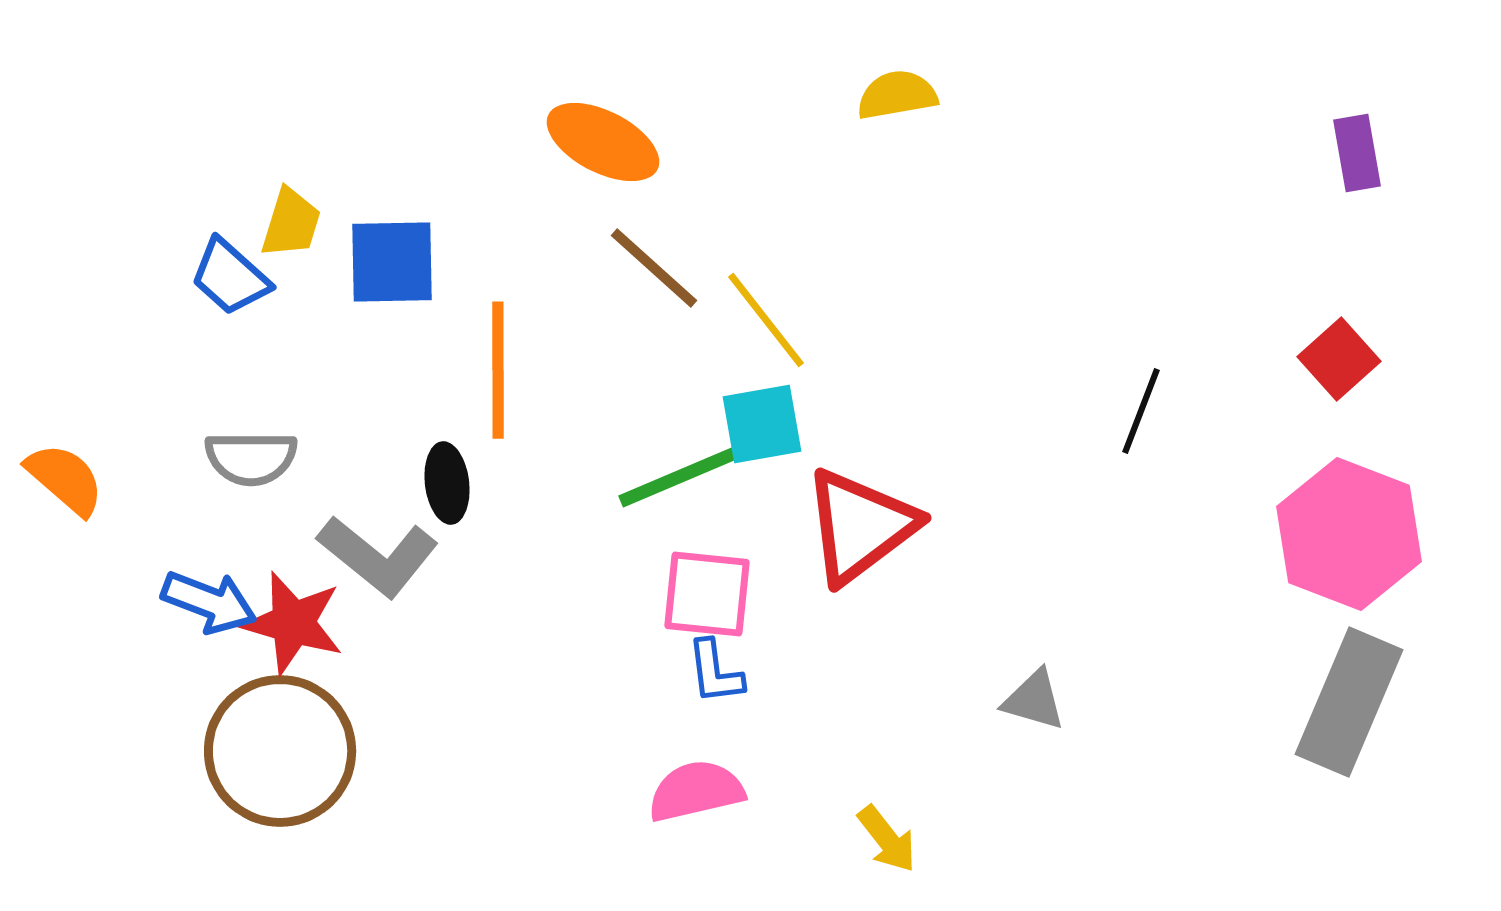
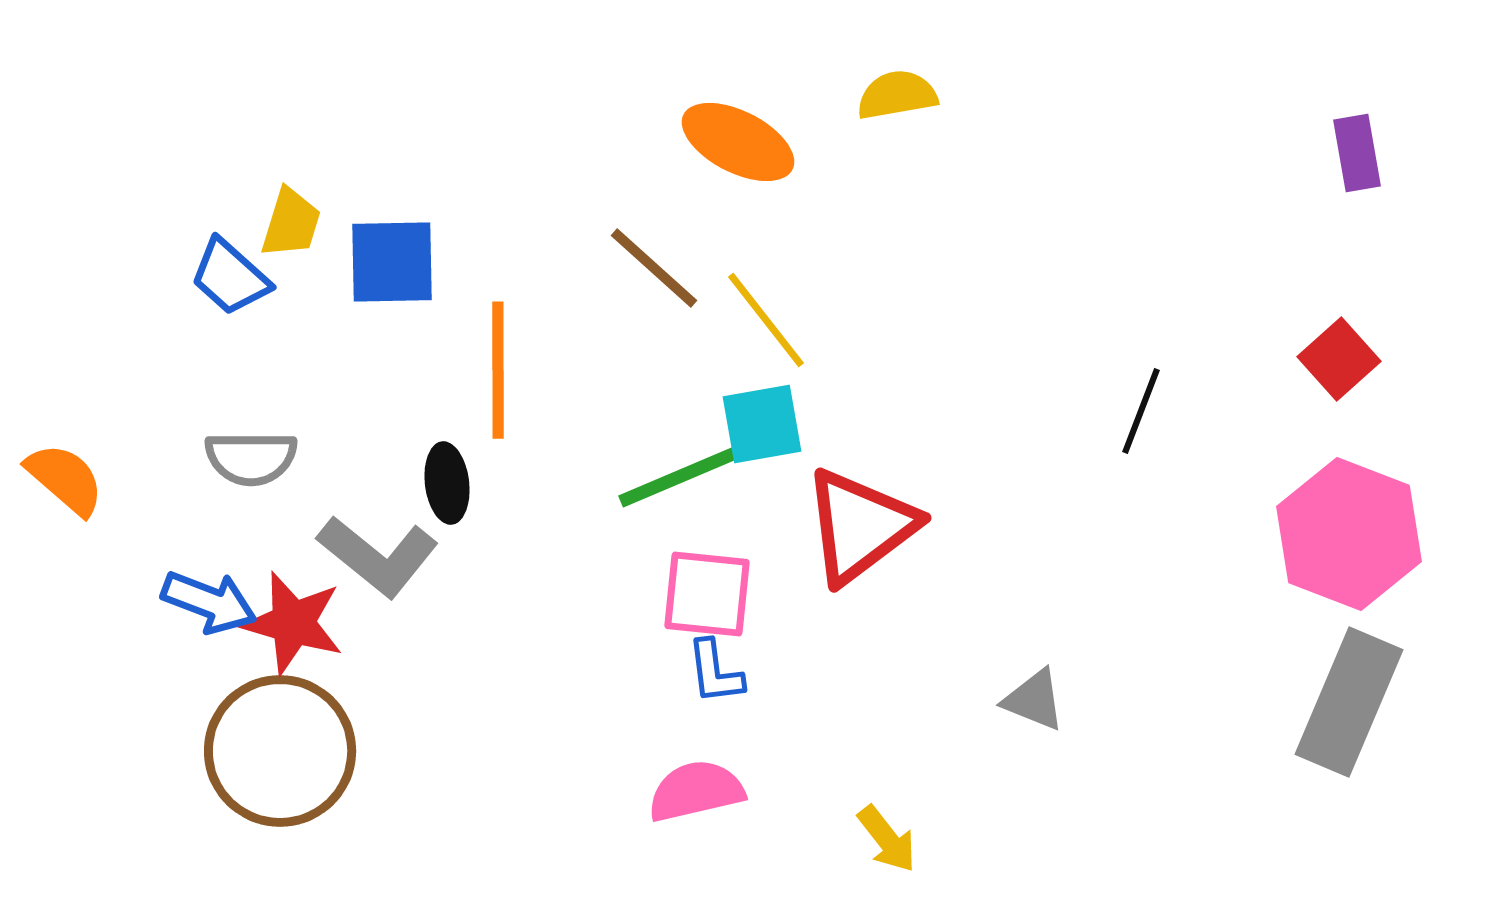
orange ellipse: moved 135 px right
gray triangle: rotated 6 degrees clockwise
